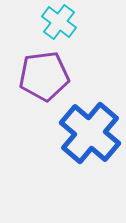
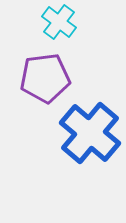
purple pentagon: moved 1 px right, 2 px down
